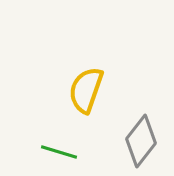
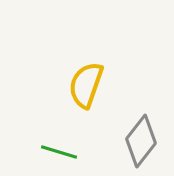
yellow semicircle: moved 5 px up
